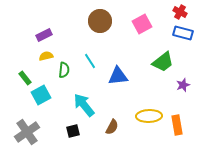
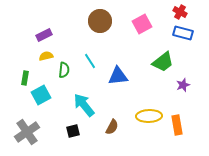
green rectangle: rotated 48 degrees clockwise
